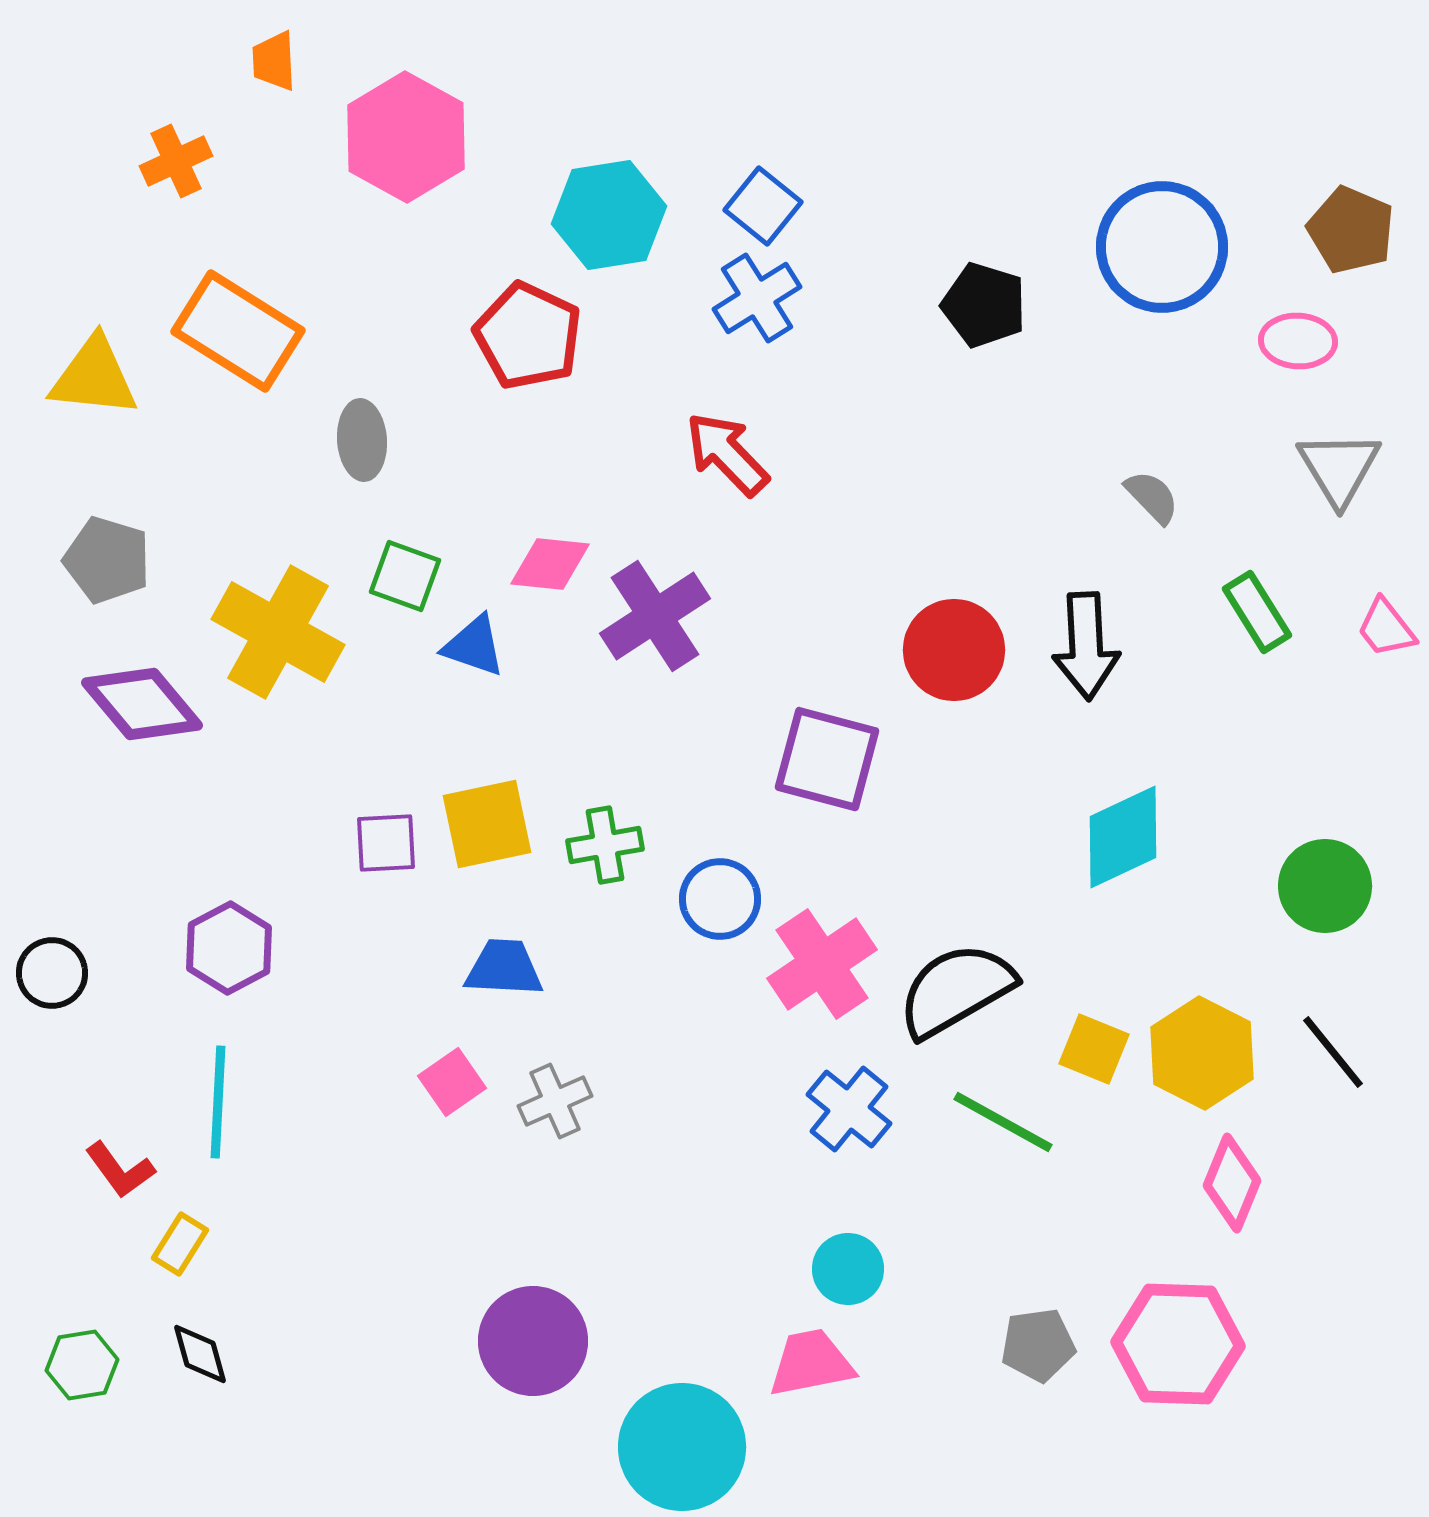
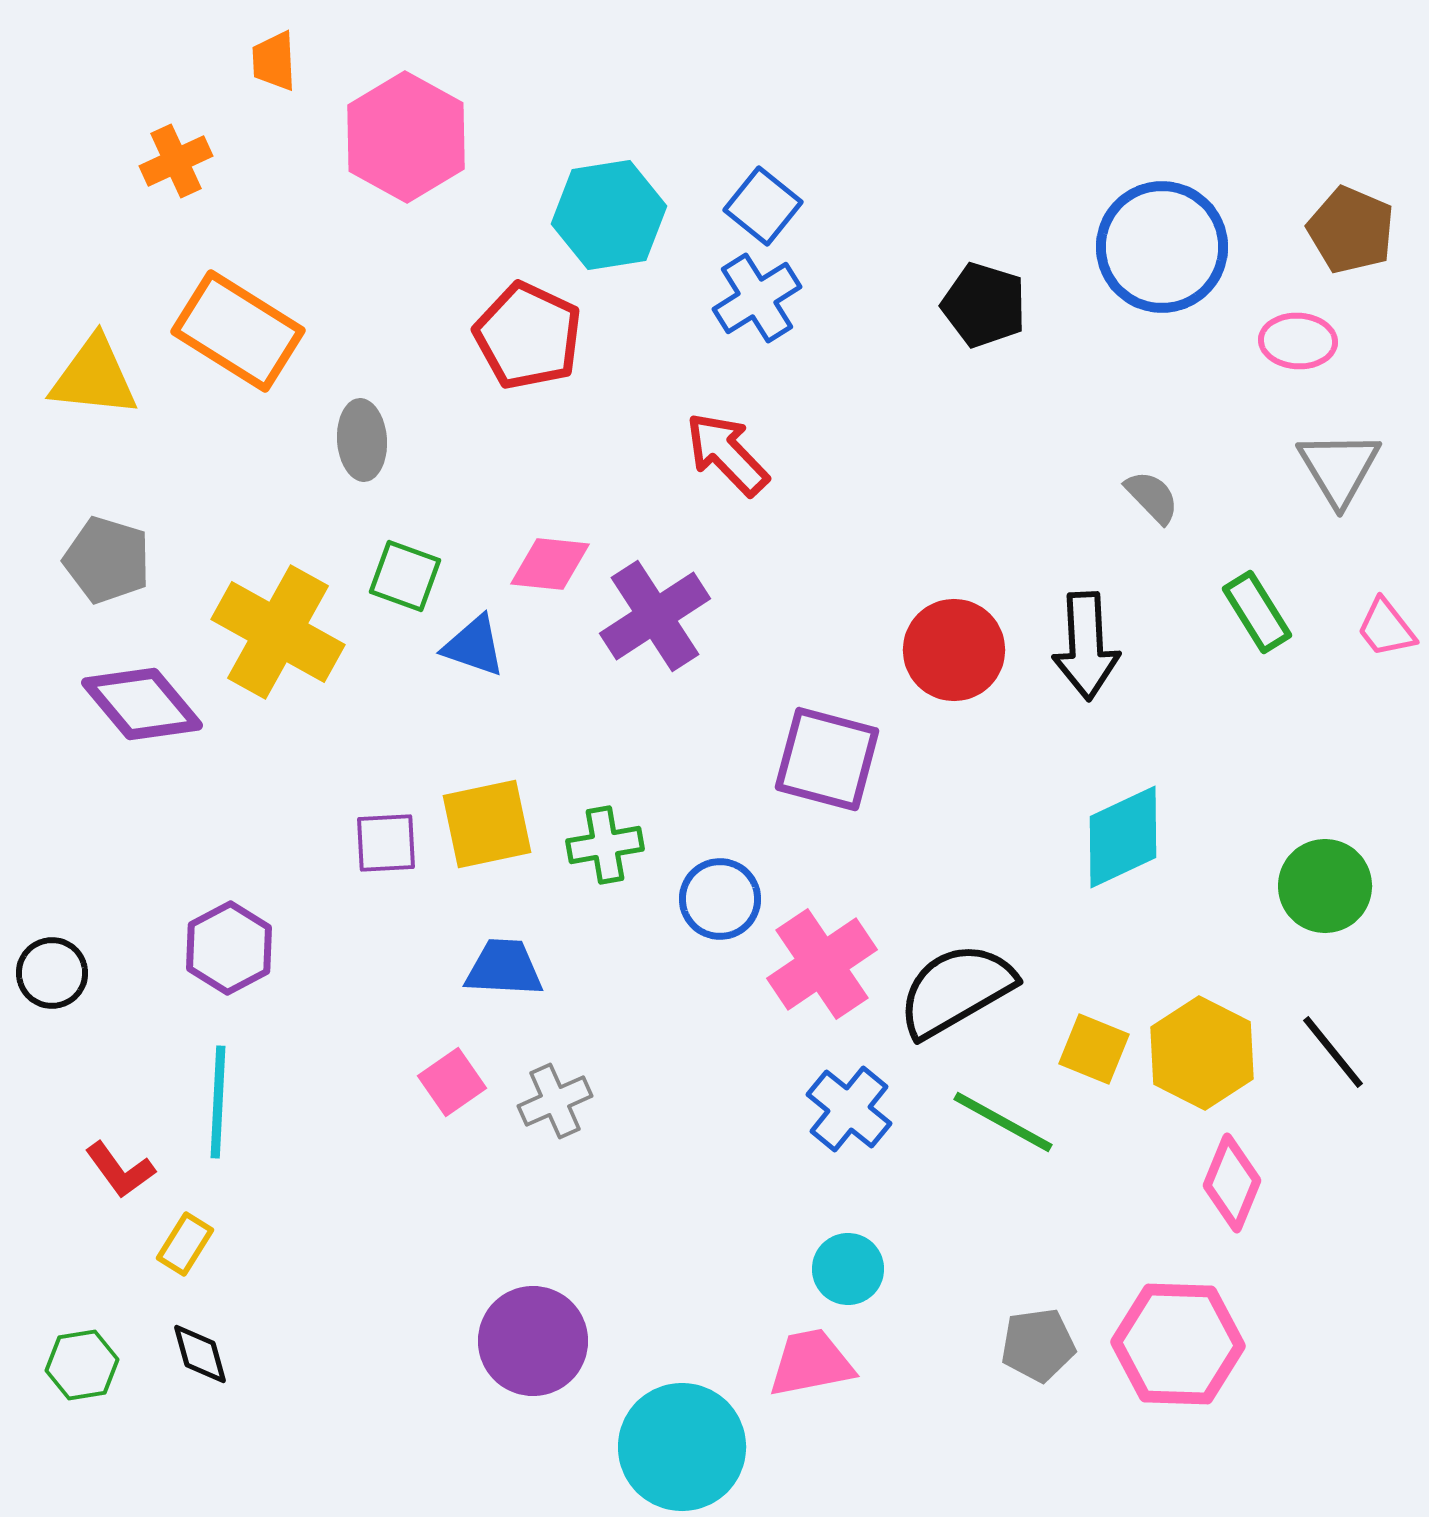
yellow rectangle at (180, 1244): moved 5 px right
